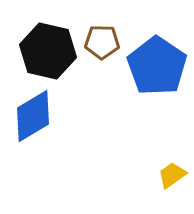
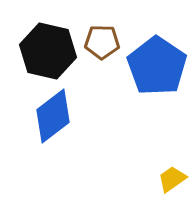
blue diamond: moved 20 px right; rotated 6 degrees counterclockwise
yellow trapezoid: moved 4 px down
